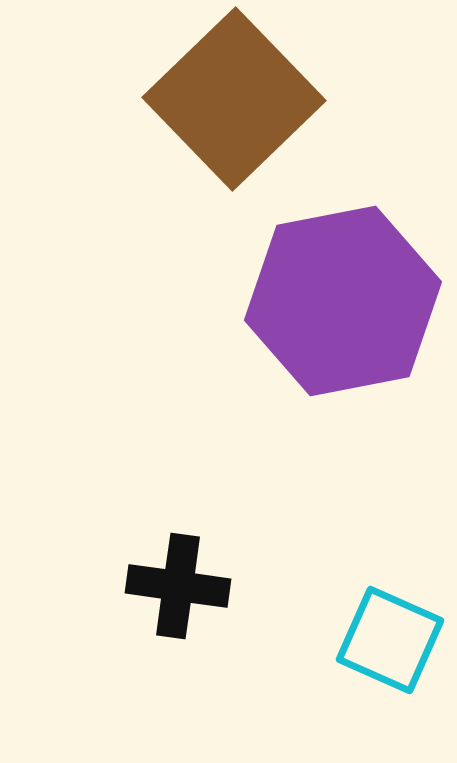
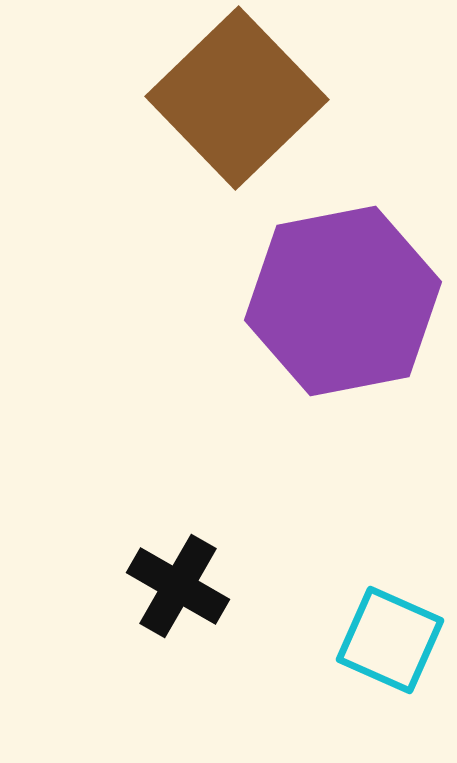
brown square: moved 3 px right, 1 px up
black cross: rotated 22 degrees clockwise
